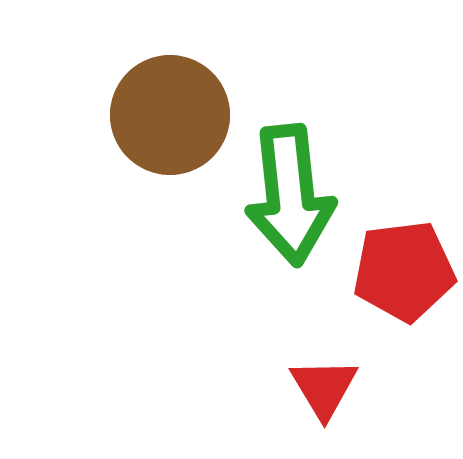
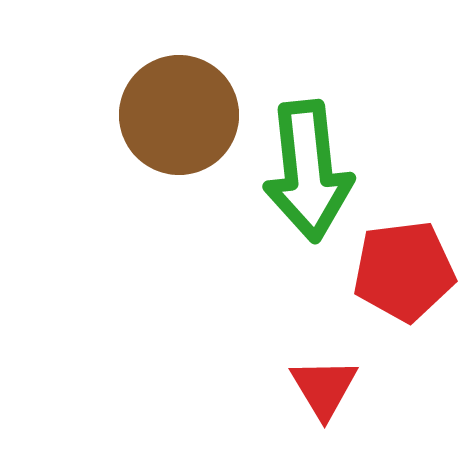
brown circle: moved 9 px right
green arrow: moved 18 px right, 24 px up
